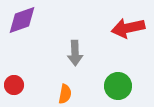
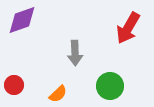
red arrow: rotated 48 degrees counterclockwise
green circle: moved 8 px left
orange semicircle: moved 7 px left; rotated 36 degrees clockwise
